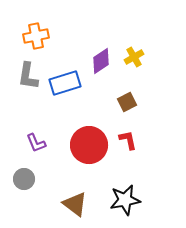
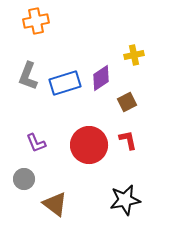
orange cross: moved 15 px up
yellow cross: moved 2 px up; rotated 18 degrees clockwise
purple diamond: moved 17 px down
gray L-shape: rotated 12 degrees clockwise
brown triangle: moved 20 px left
